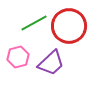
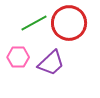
red circle: moved 3 px up
pink hexagon: rotated 15 degrees clockwise
